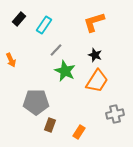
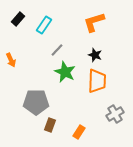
black rectangle: moved 1 px left
gray line: moved 1 px right
green star: moved 1 px down
orange trapezoid: rotated 30 degrees counterclockwise
gray cross: rotated 18 degrees counterclockwise
